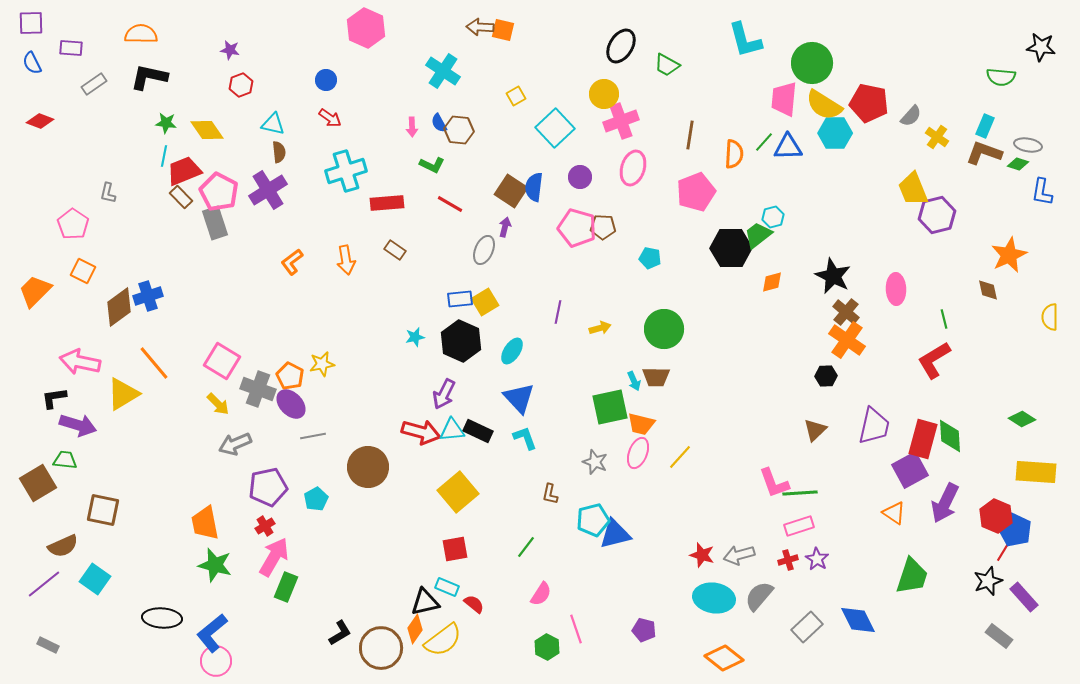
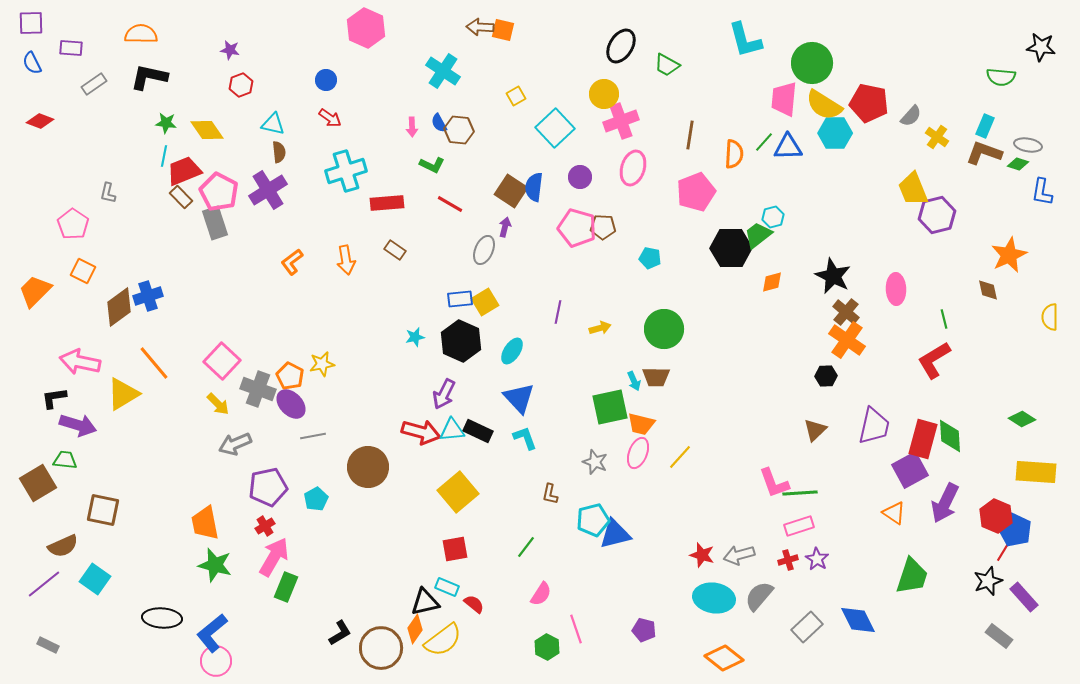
pink square at (222, 361): rotated 12 degrees clockwise
